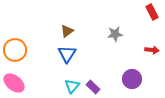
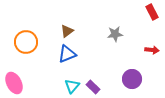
orange circle: moved 11 px right, 8 px up
blue triangle: rotated 36 degrees clockwise
pink ellipse: rotated 25 degrees clockwise
